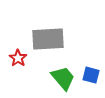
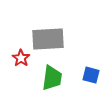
red star: moved 3 px right
green trapezoid: moved 11 px left; rotated 48 degrees clockwise
